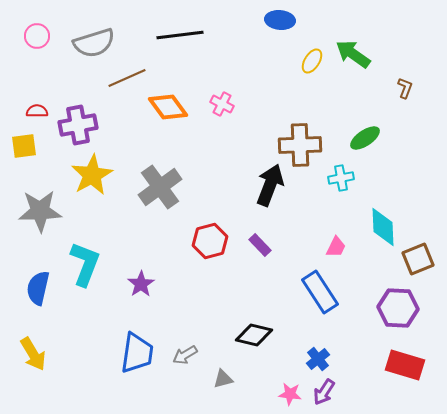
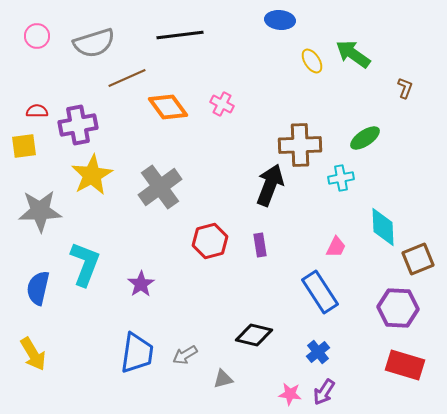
yellow ellipse: rotated 65 degrees counterclockwise
purple rectangle: rotated 35 degrees clockwise
blue cross: moved 7 px up
